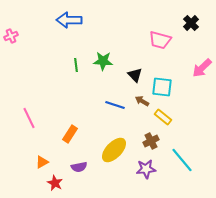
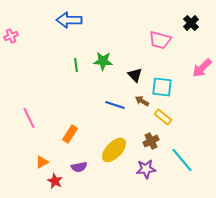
red star: moved 2 px up
